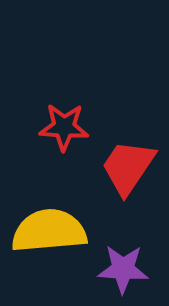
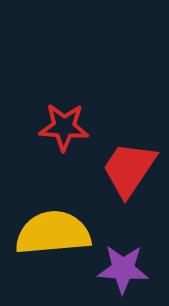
red trapezoid: moved 1 px right, 2 px down
yellow semicircle: moved 4 px right, 2 px down
